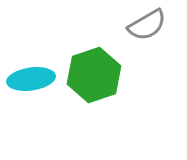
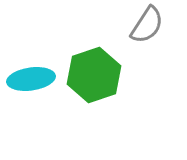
gray semicircle: rotated 27 degrees counterclockwise
